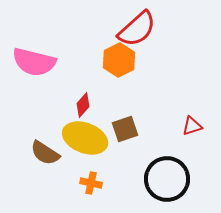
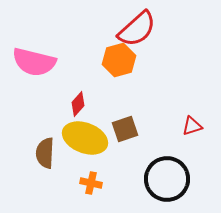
orange hexagon: rotated 12 degrees clockwise
red diamond: moved 5 px left, 1 px up
brown semicircle: rotated 60 degrees clockwise
